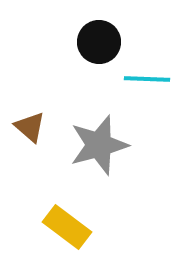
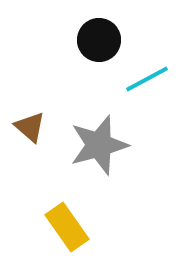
black circle: moved 2 px up
cyan line: rotated 30 degrees counterclockwise
yellow rectangle: rotated 18 degrees clockwise
